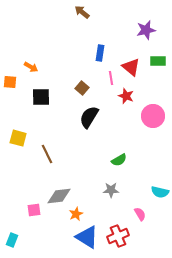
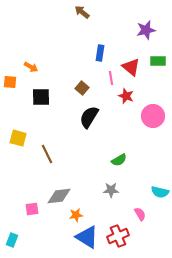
pink square: moved 2 px left, 1 px up
orange star: moved 1 px down; rotated 16 degrees clockwise
